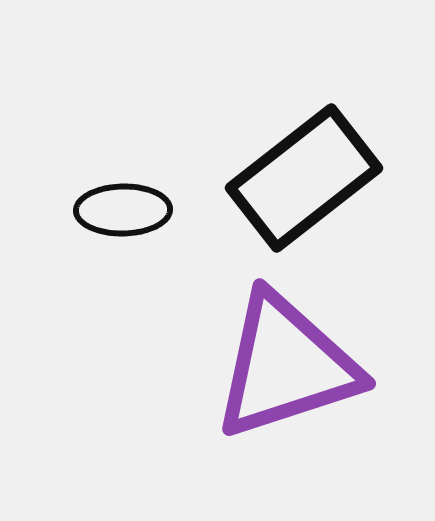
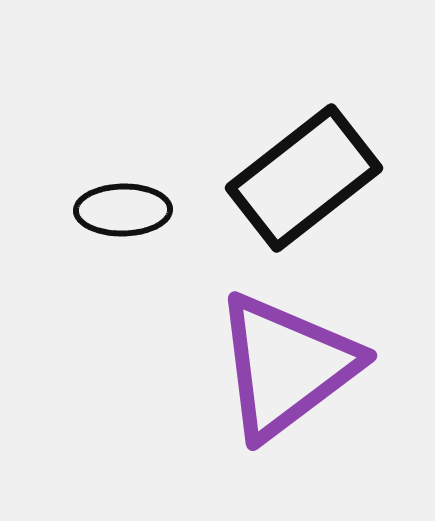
purple triangle: rotated 19 degrees counterclockwise
